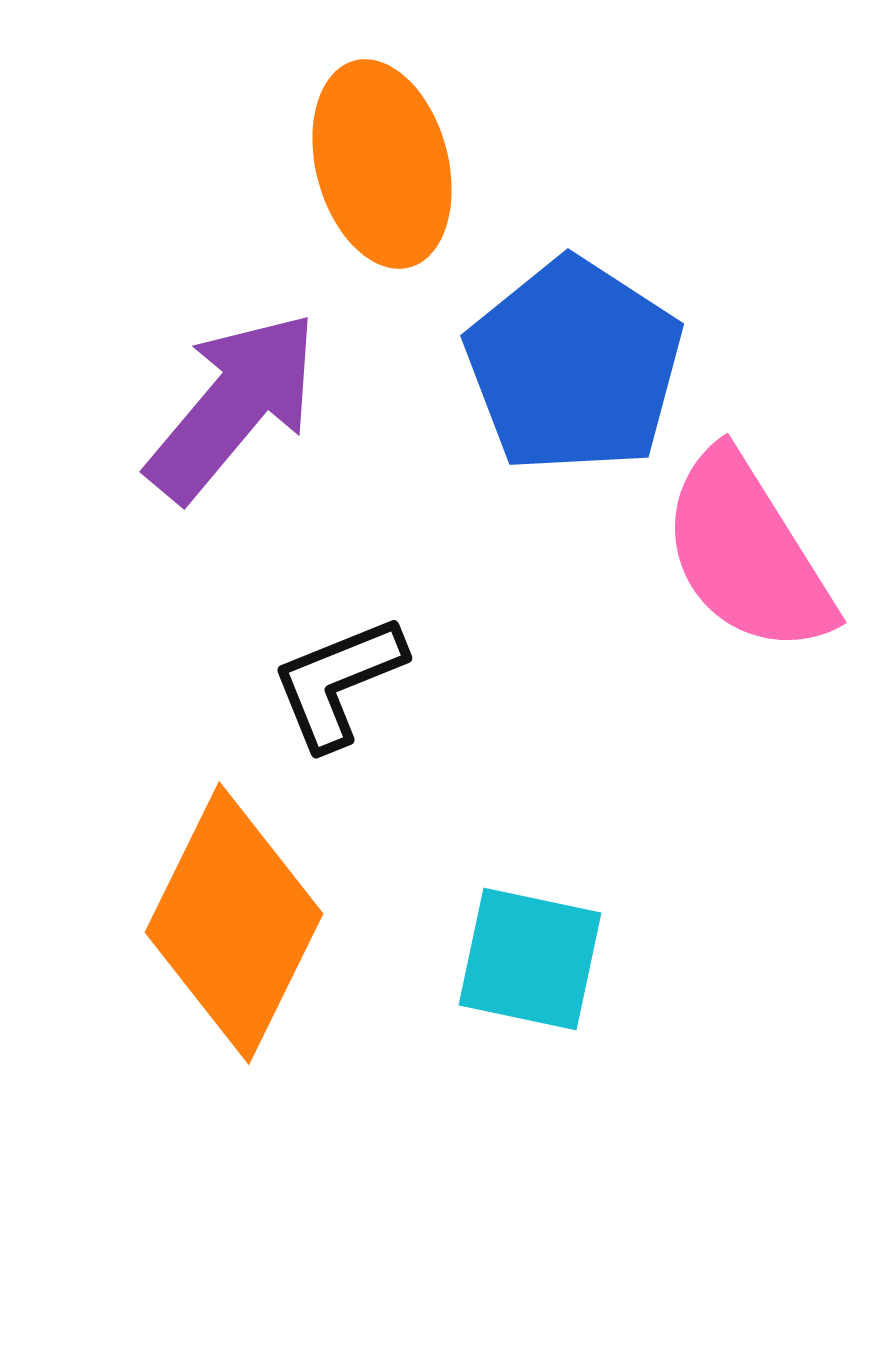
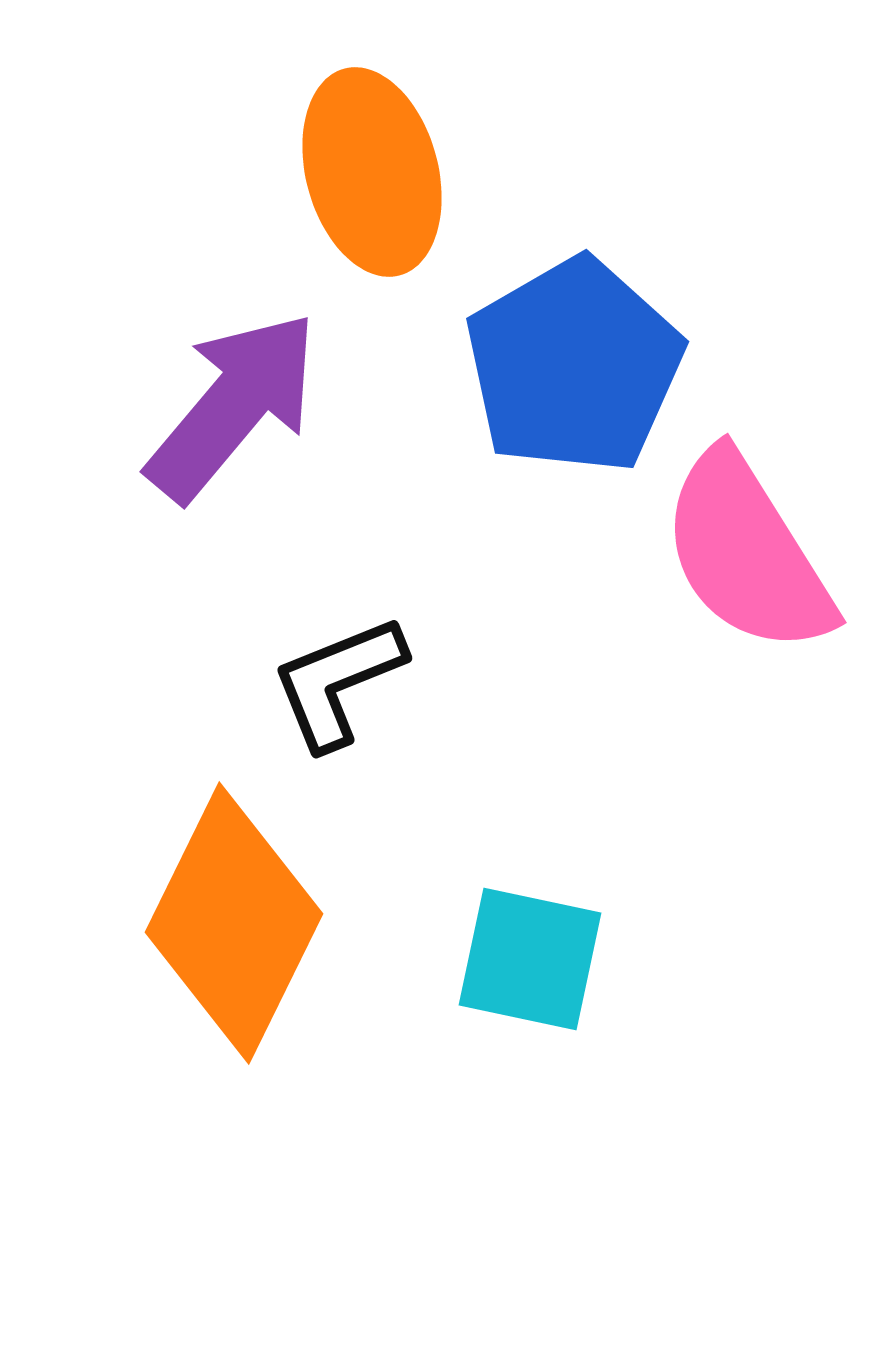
orange ellipse: moved 10 px left, 8 px down
blue pentagon: rotated 9 degrees clockwise
